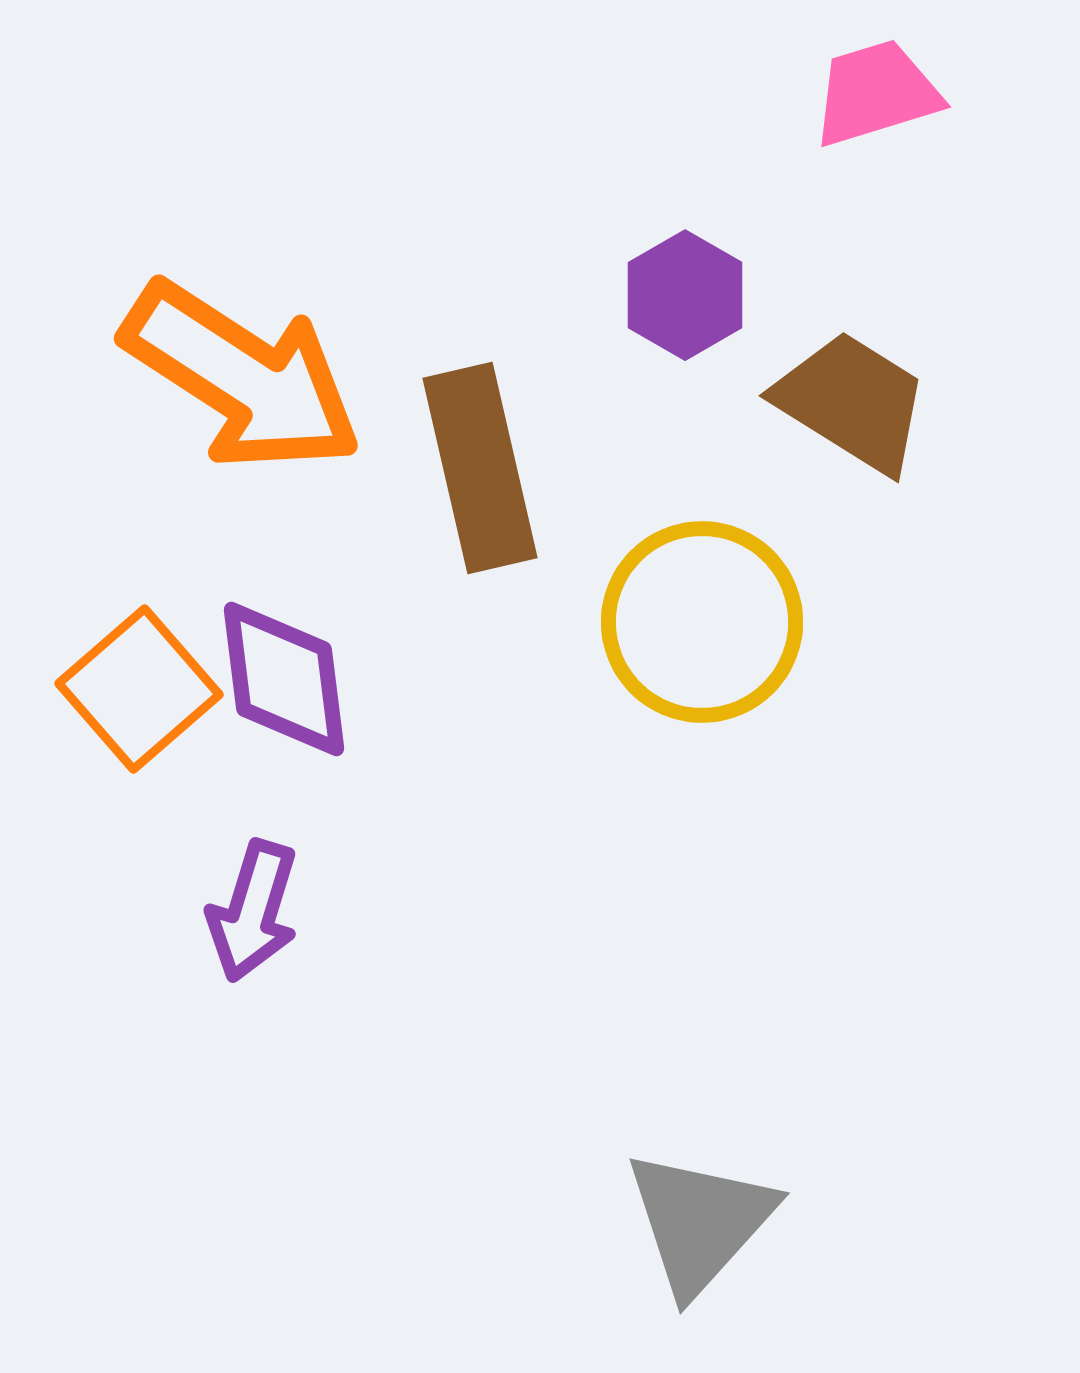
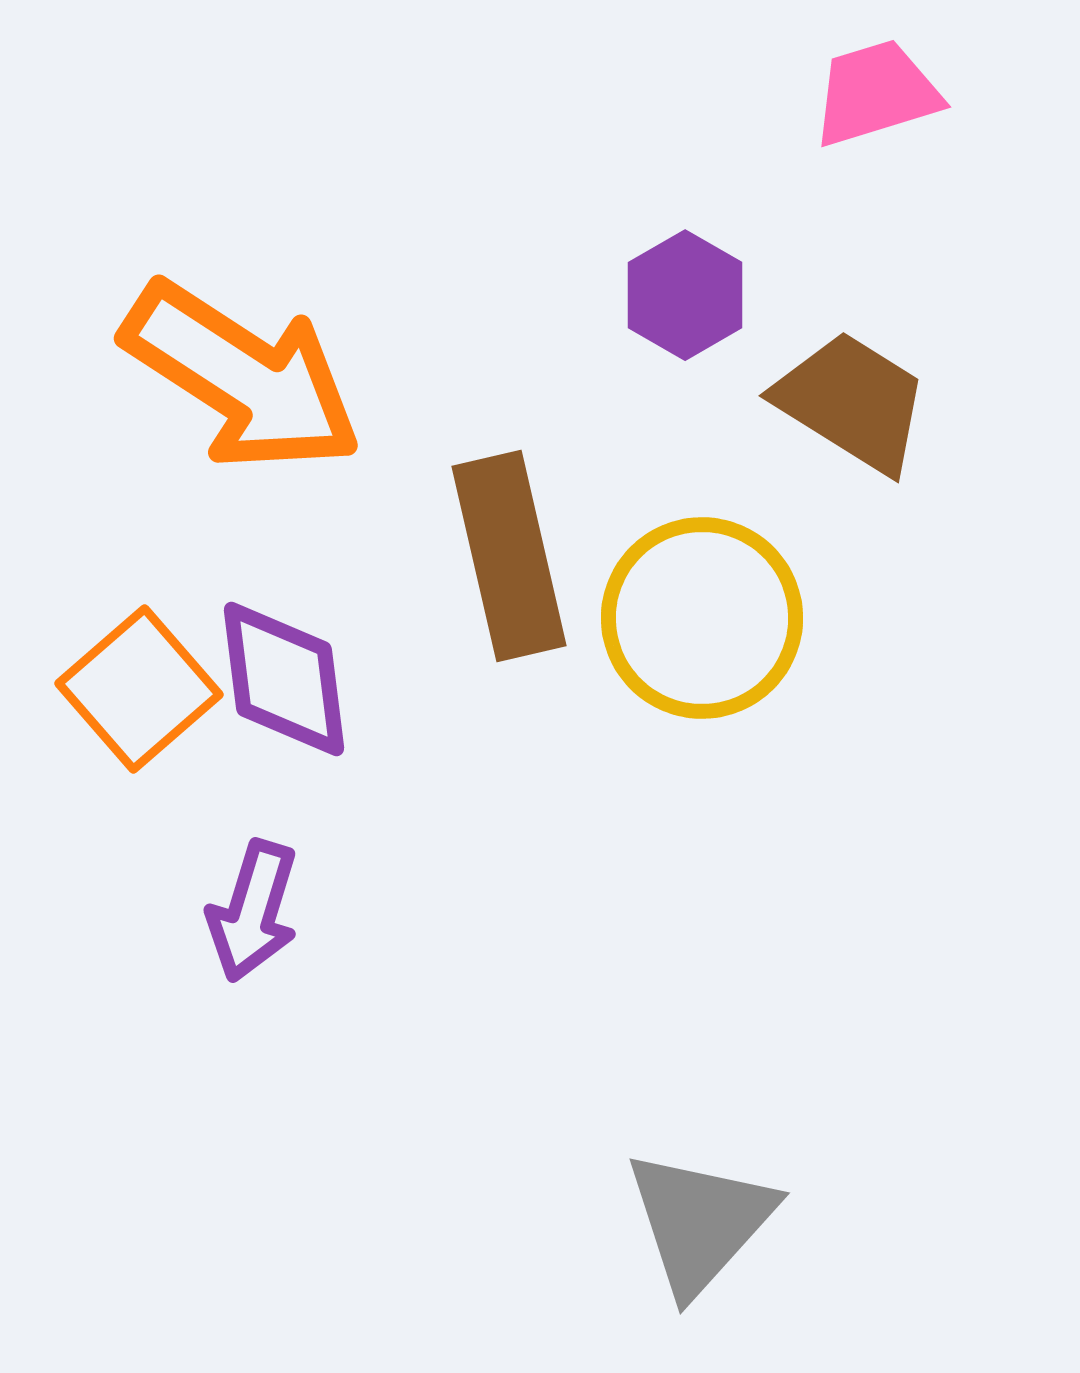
brown rectangle: moved 29 px right, 88 px down
yellow circle: moved 4 px up
